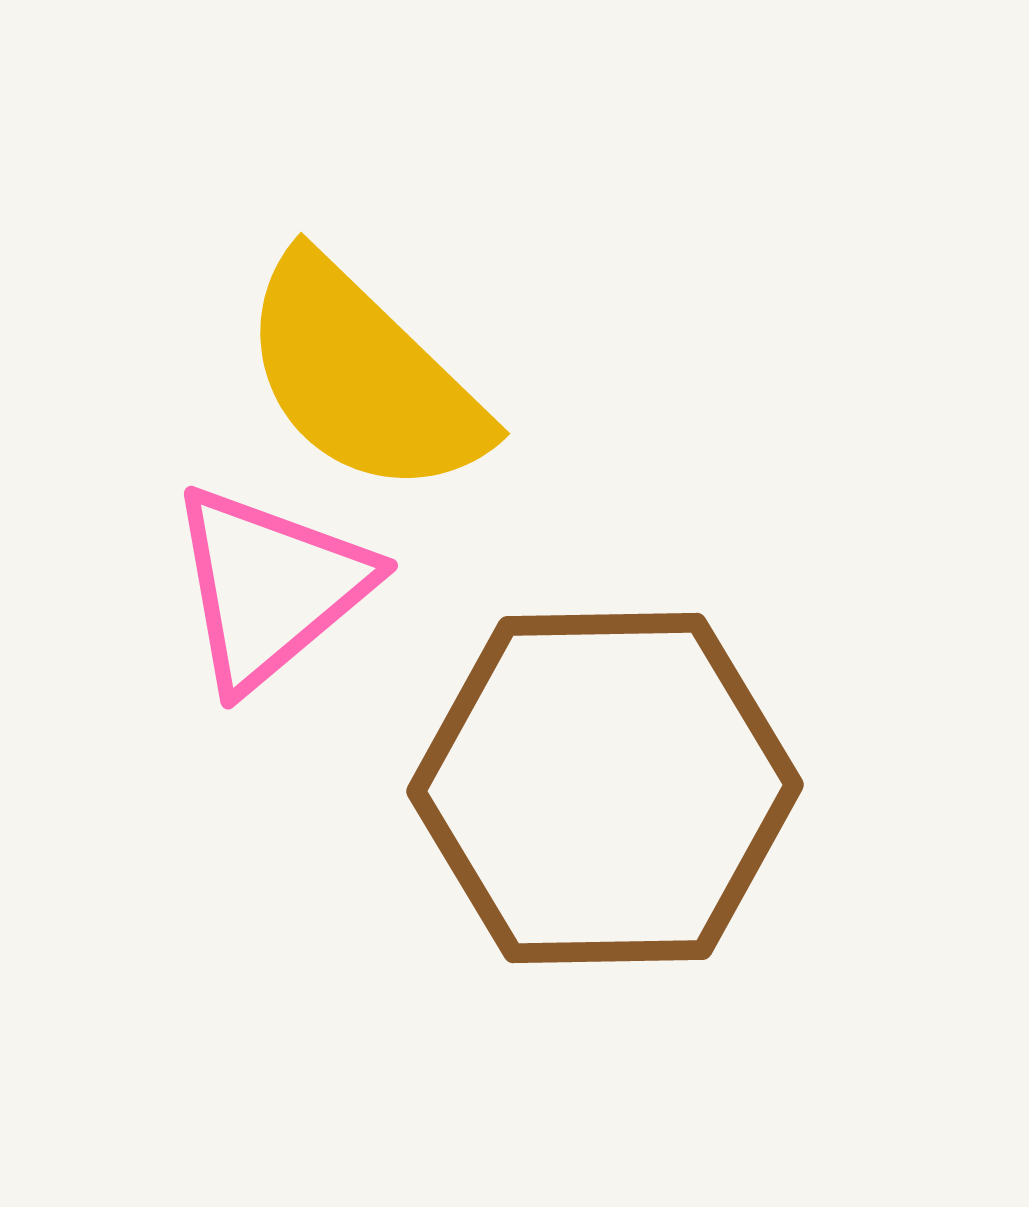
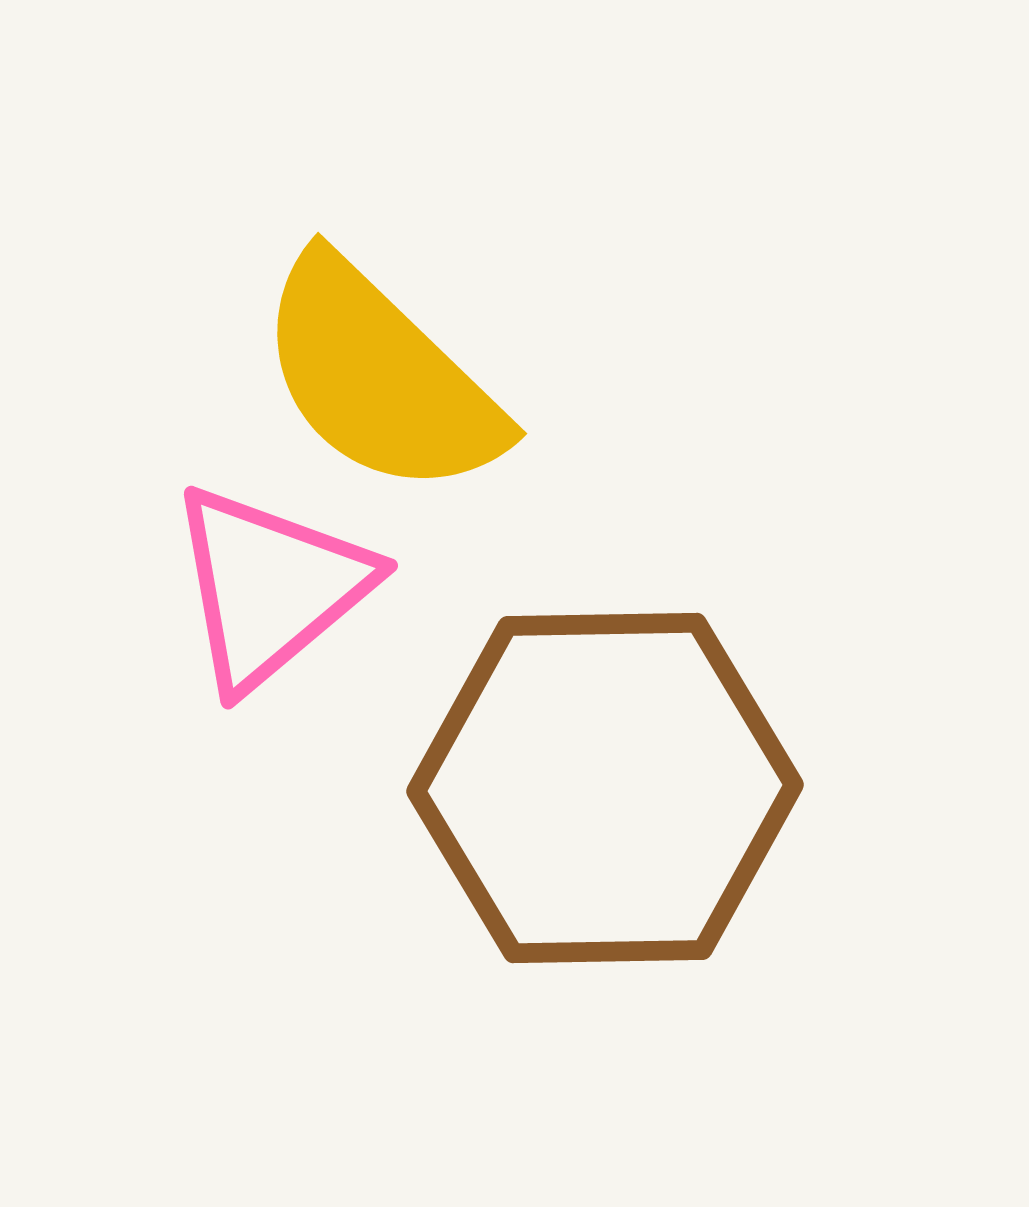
yellow semicircle: moved 17 px right
